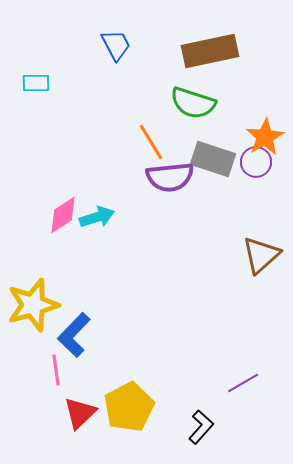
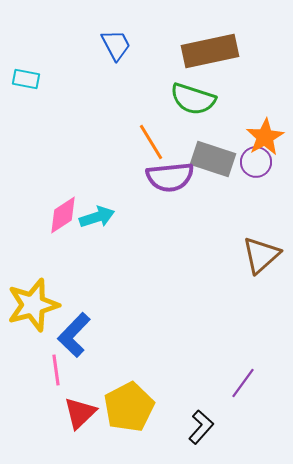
cyan rectangle: moved 10 px left, 4 px up; rotated 12 degrees clockwise
green semicircle: moved 4 px up
purple line: rotated 24 degrees counterclockwise
